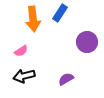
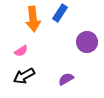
black arrow: rotated 15 degrees counterclockwise
